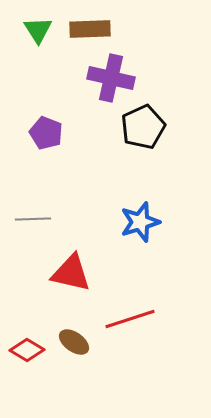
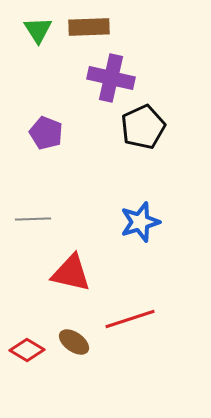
brown rectangle: moved 1 px left, 2 px up
